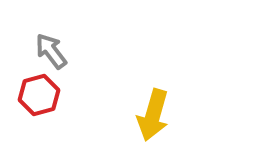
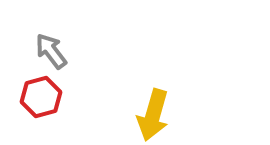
red hexagon: moved 2 px right, 2 px down
